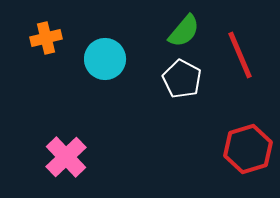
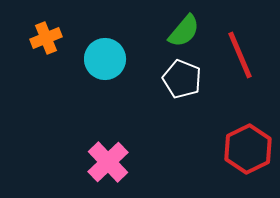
orange cross: rotated 8 degrees counterclockwise
white pentagon: rotated 6 degrees counterclockwise
red hexagon: rotated 9 degrees counterclockwise
pink cross: moved 42 px right, 5 px down
